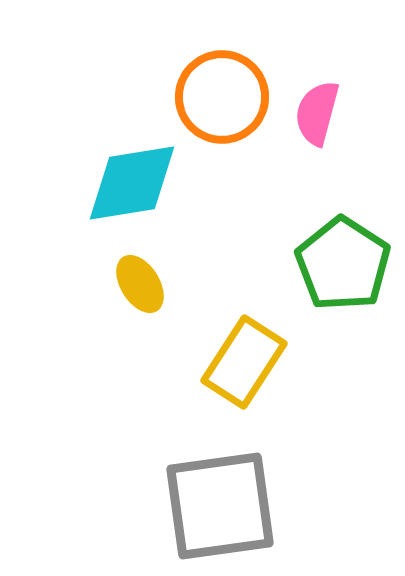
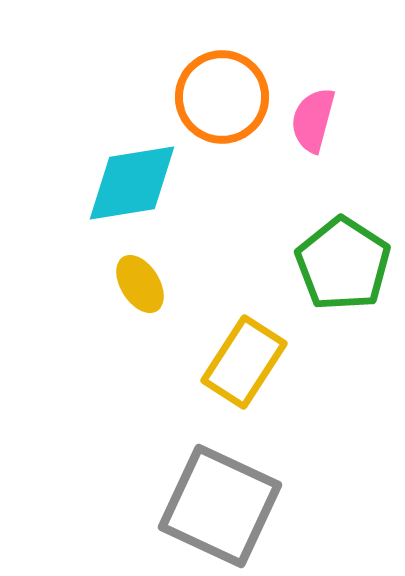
pink semicircle: moved 4 px left, 7 px down
gray square: rotated 33 degrees clockwise
